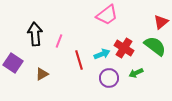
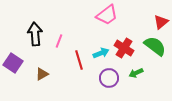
cyan arrow: moved 1 px left, 1 px up
